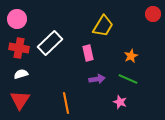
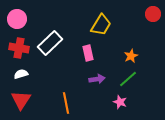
yellow trapezoid: moved 2 px left, 1 px up
green line: rotated 66 degrees counterclockwise
red triangle: moved 1 px right
